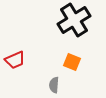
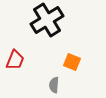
black cross: moved 27 px left
red trapezoid: rotated 45 degrees counterclockwise
